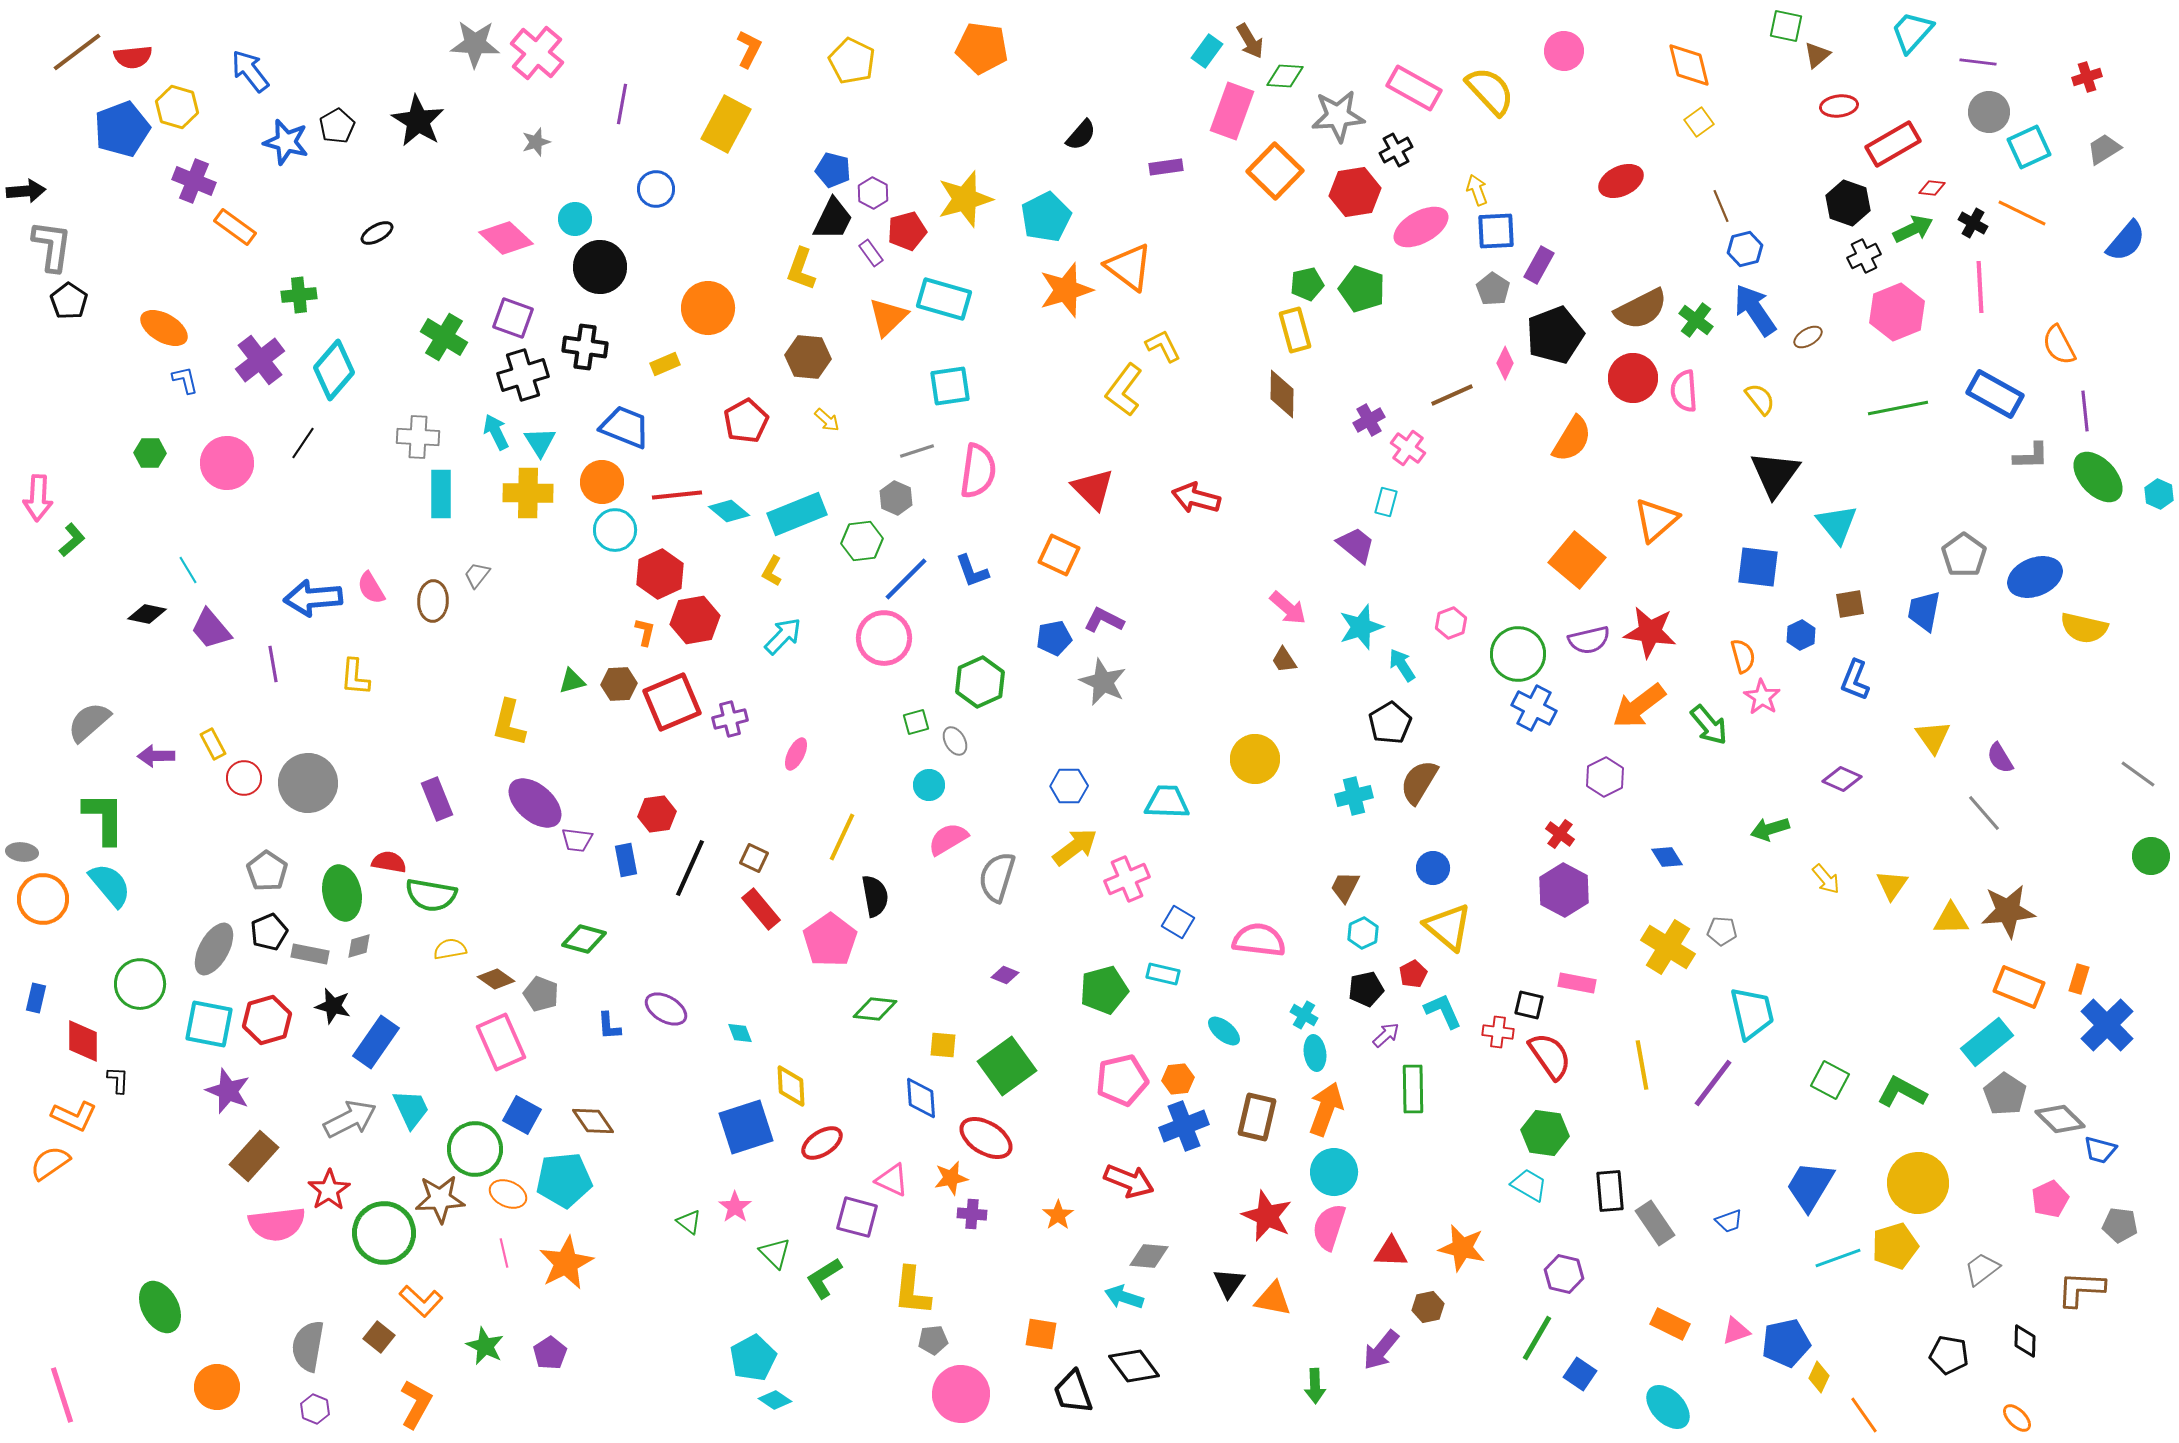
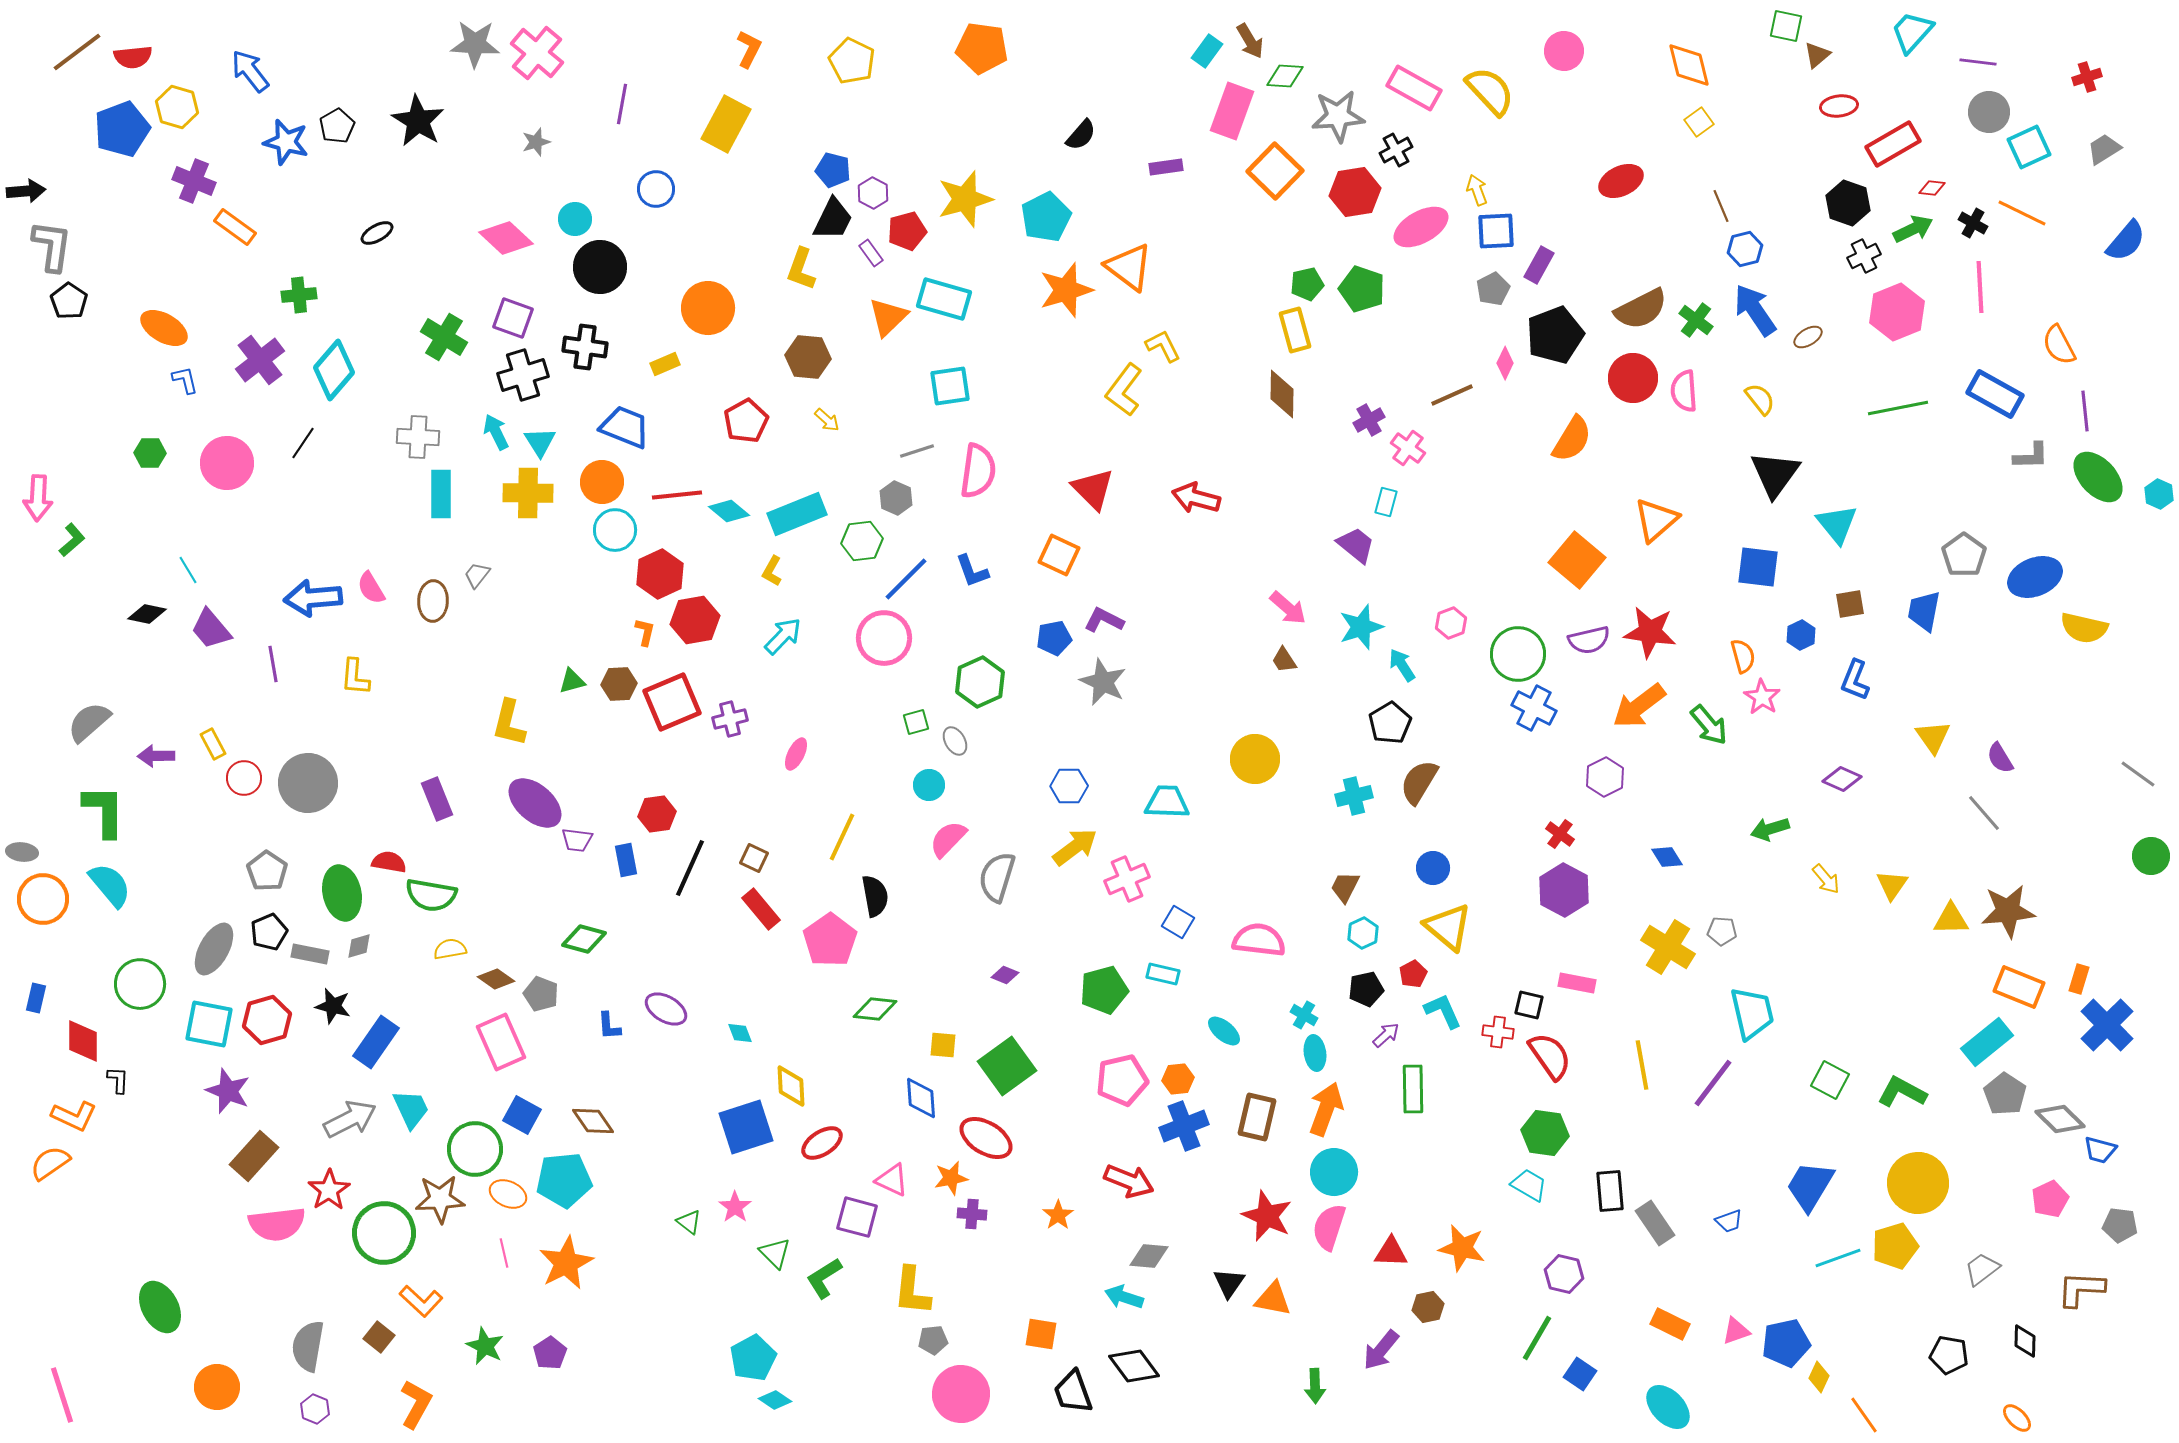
gray pentagon at (1493, 289): rotated 12 degrees clockwise
green L-shape at (104, 818): moved 7 px up
pink semicircle at (948, 839): rotated 15 degrees counterclockwise
